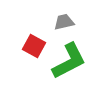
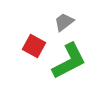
gray trapezoid: rotated 25 degrees counterclockwise
